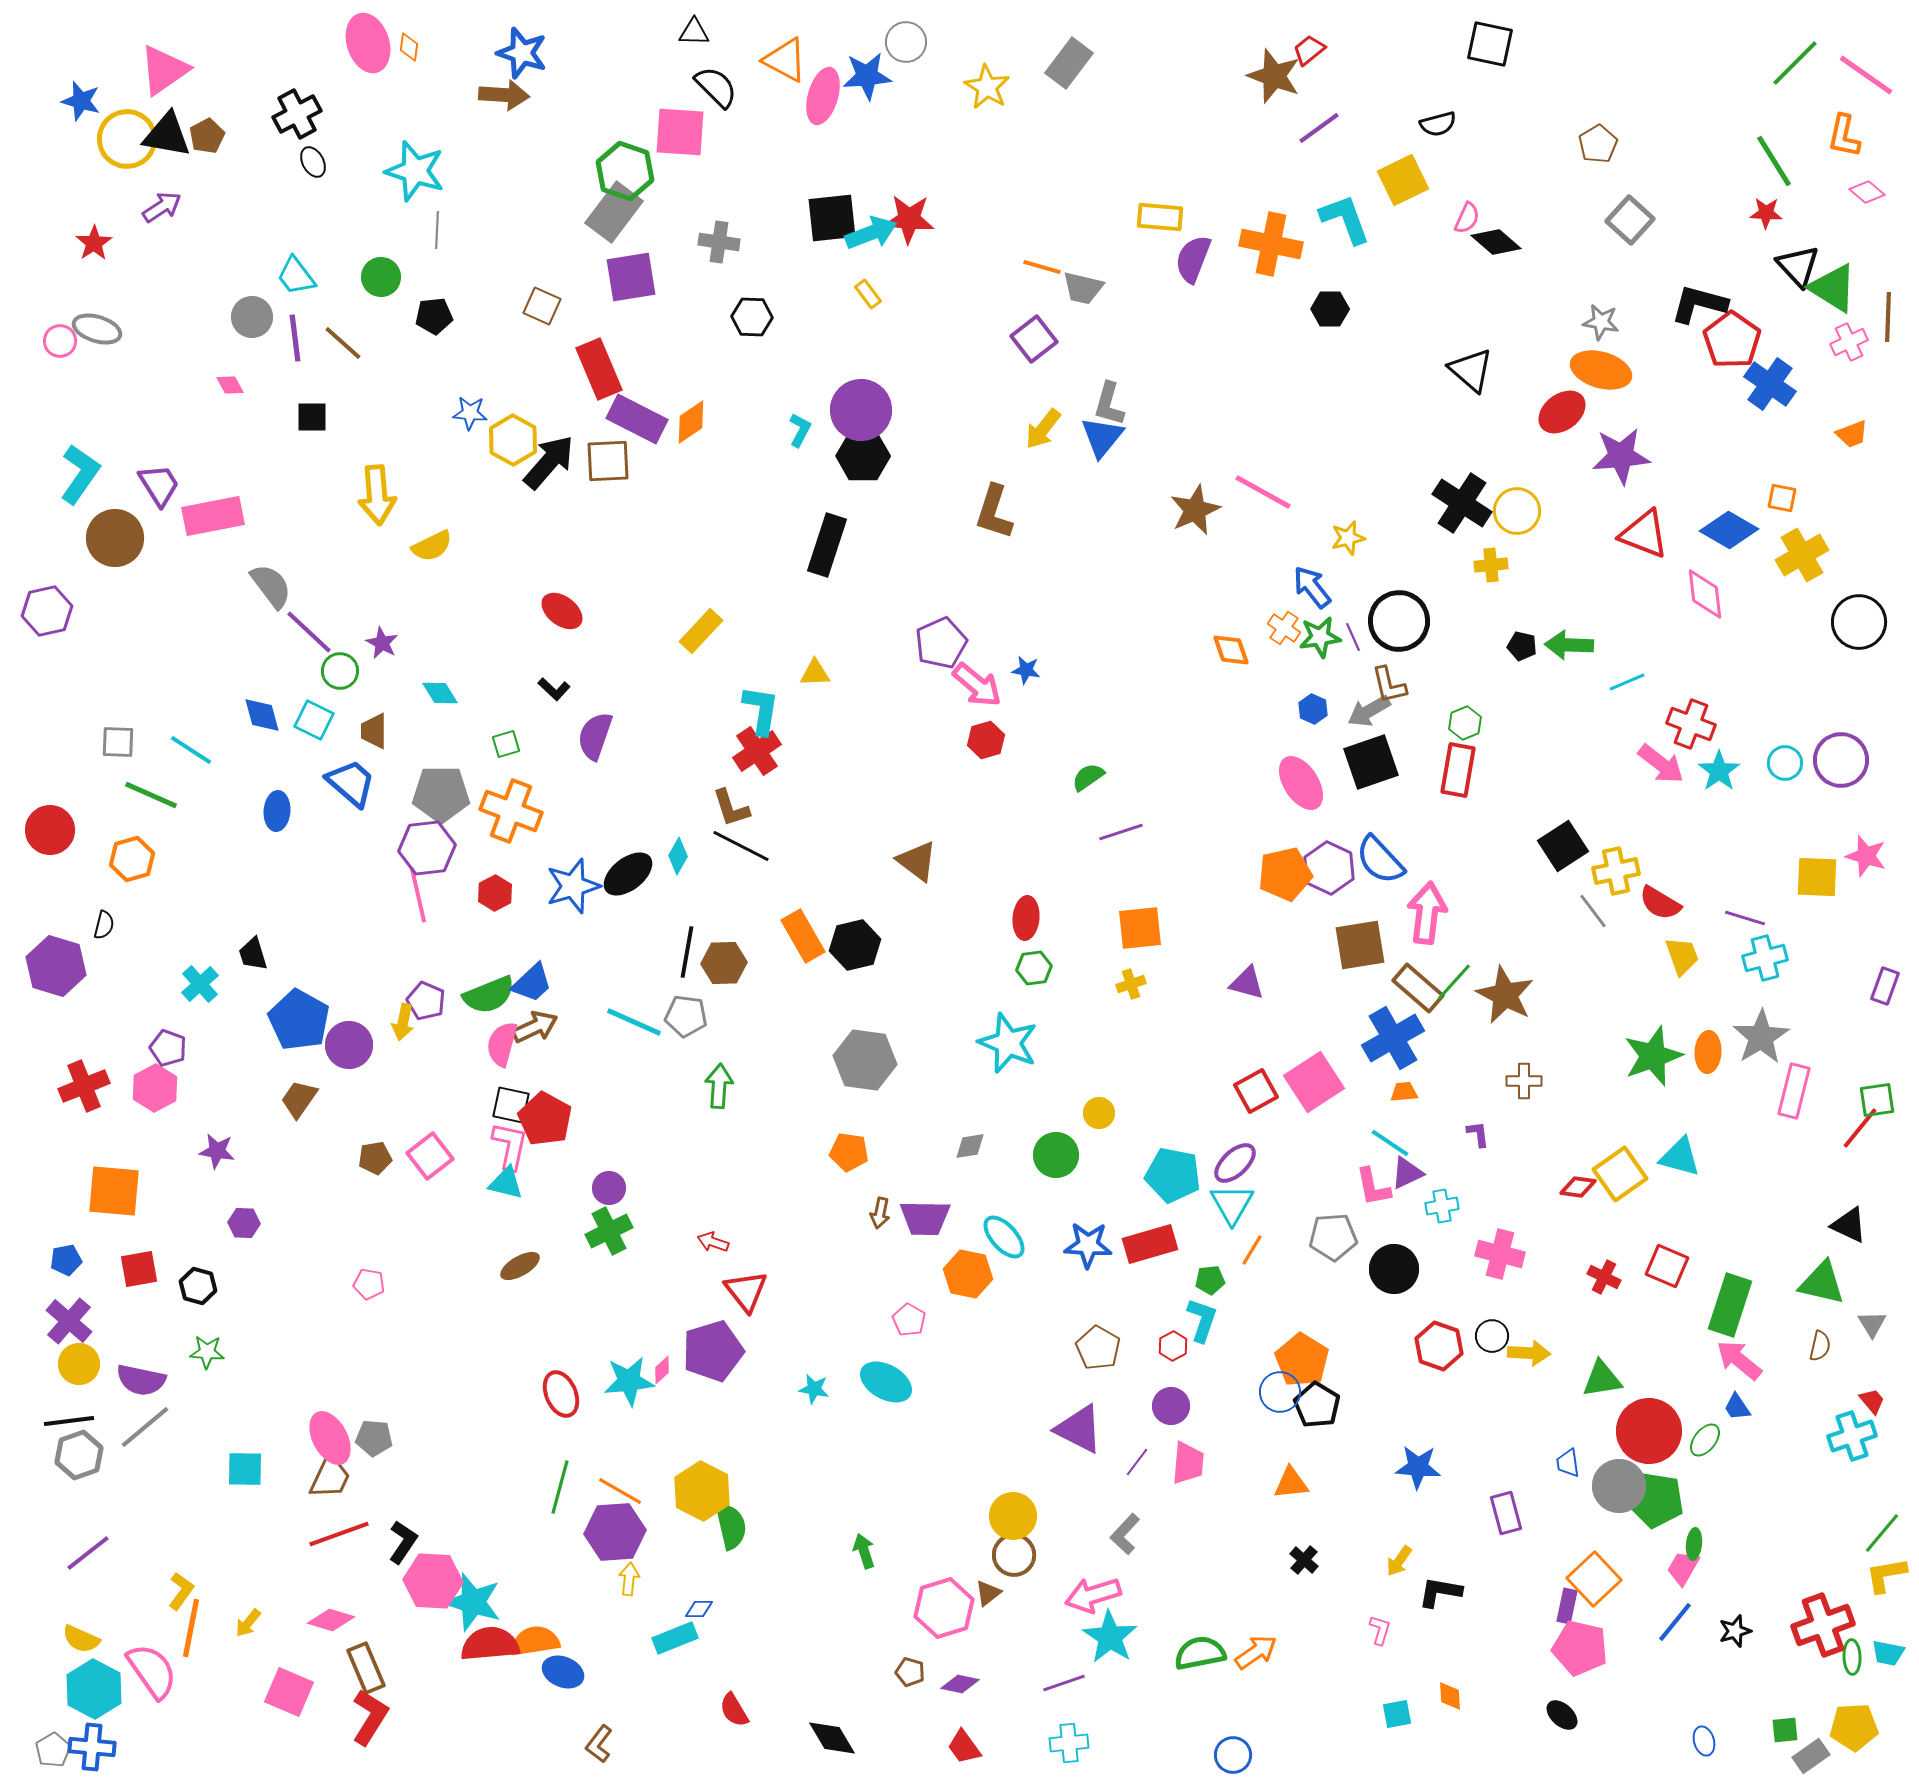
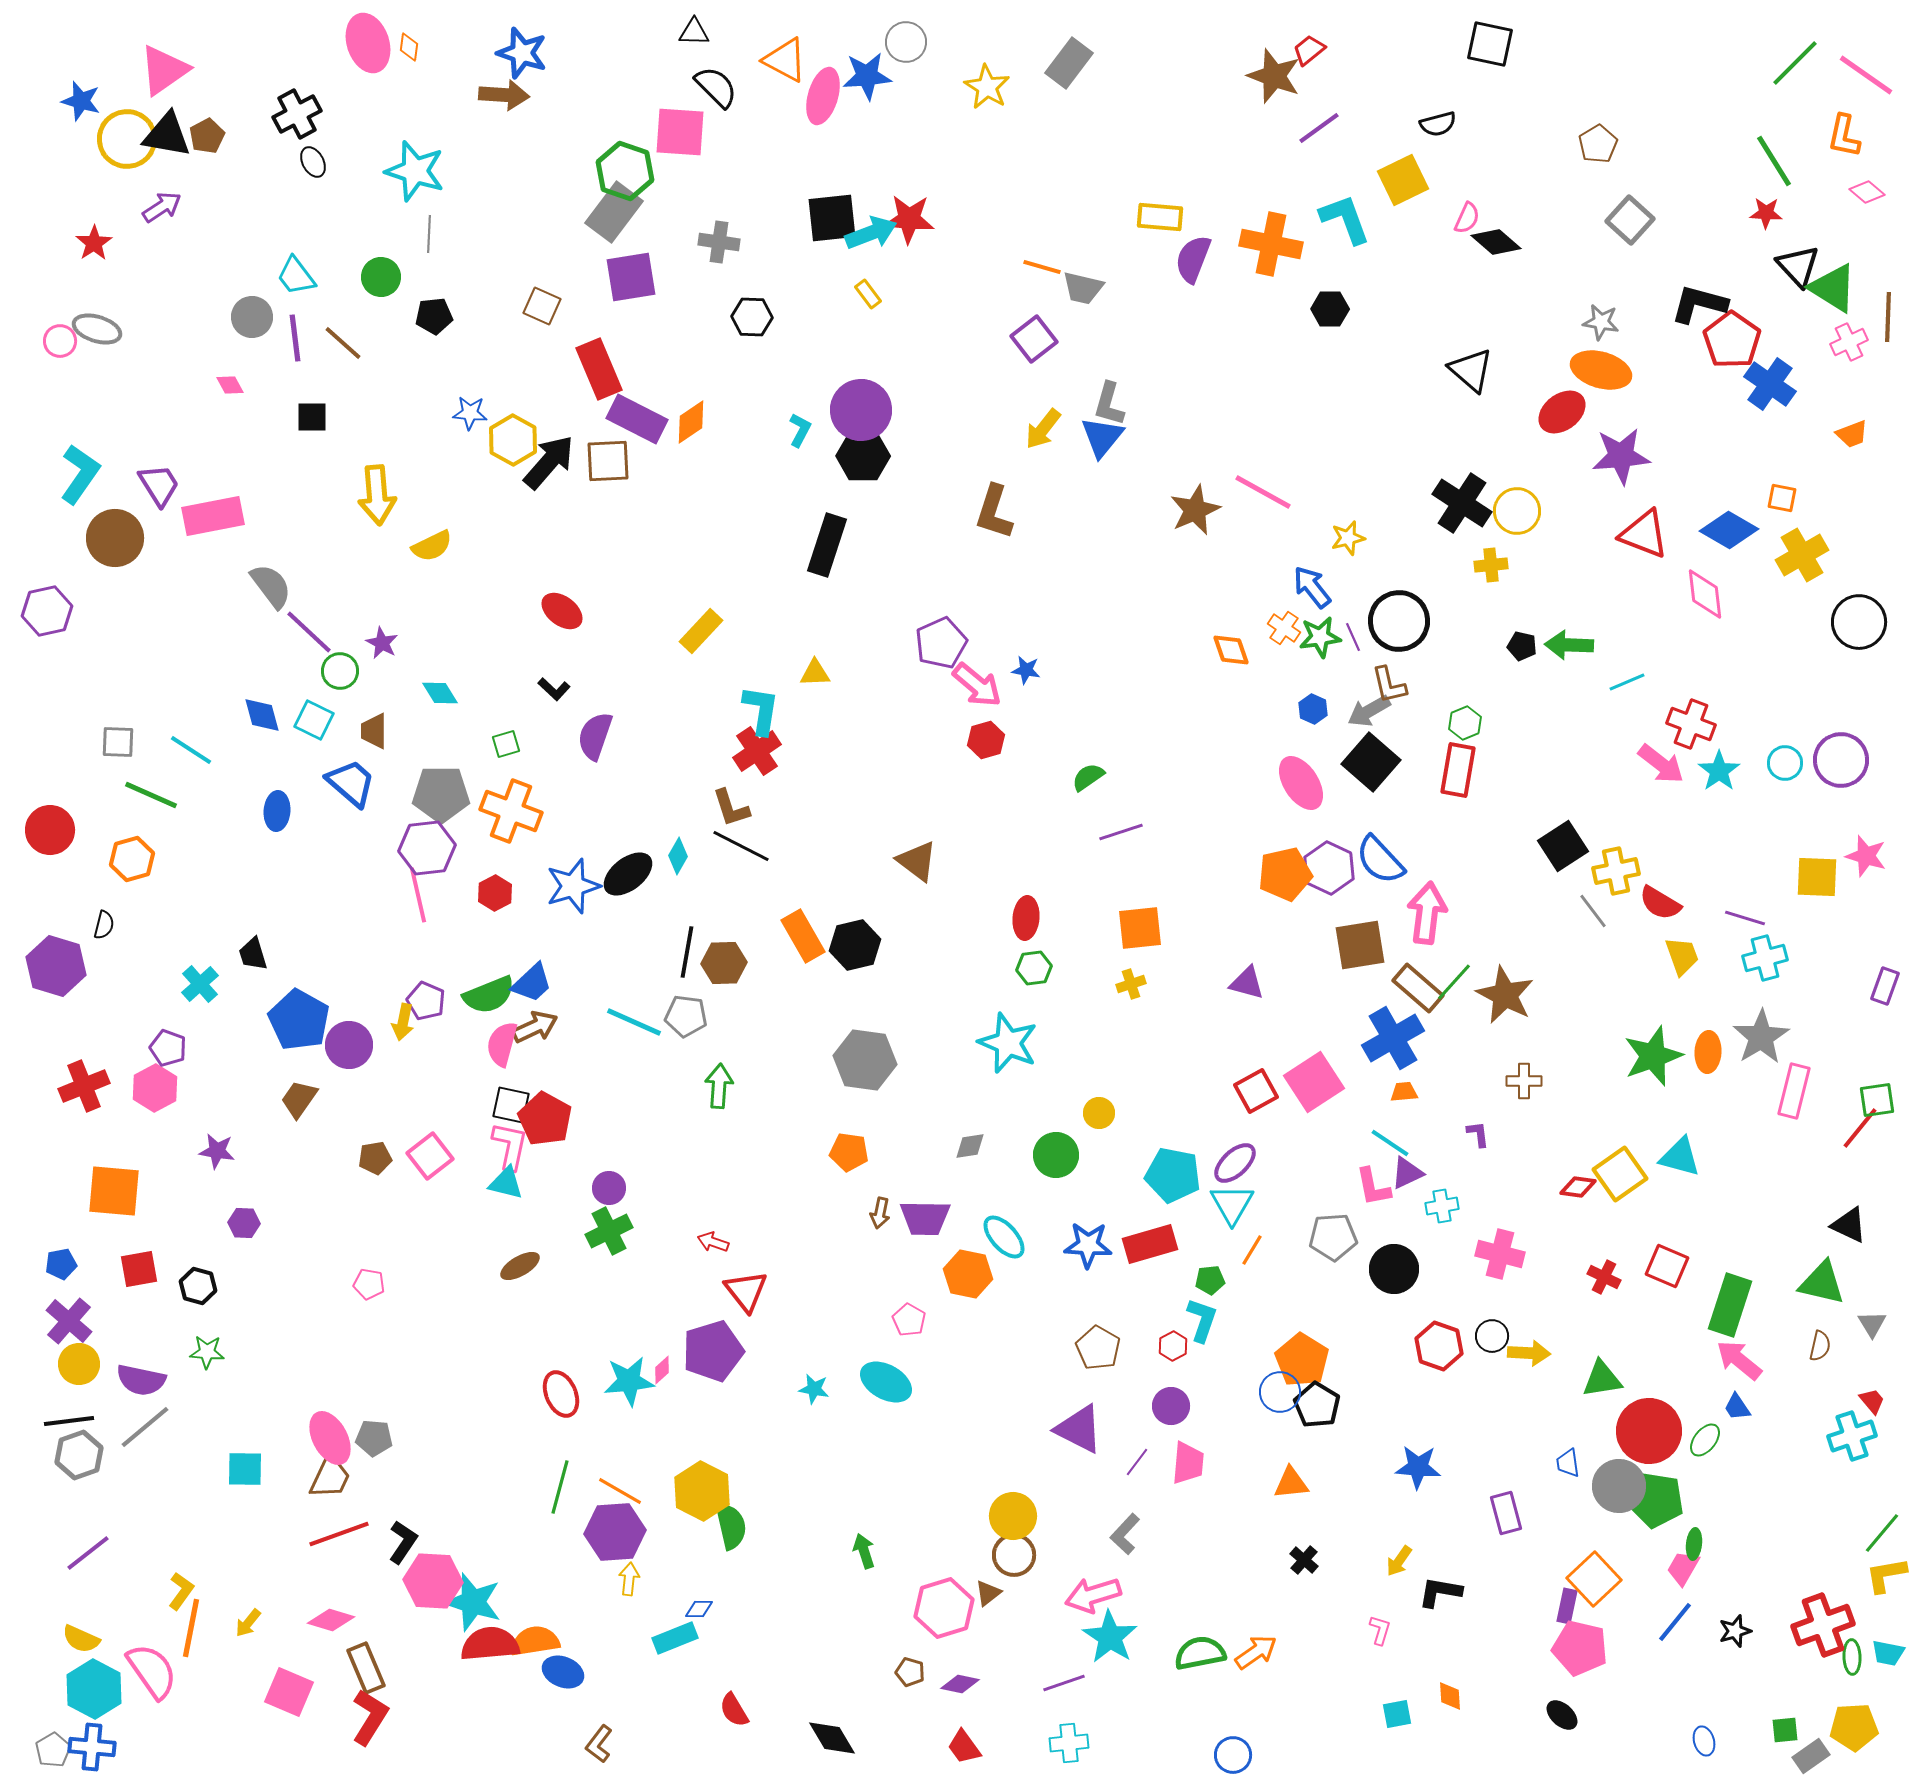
gray line at (437, 230): moved 8 px left, 4 px down
black square at (1371, 762): rotated 30 degrees counterclockwise
blue pentagon at (66, 1260): moved 5 px left, 4 px down
